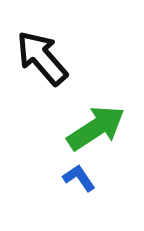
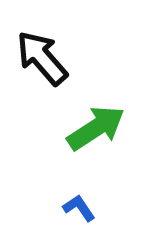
blue L-shape: moved 30 px down
